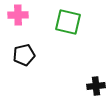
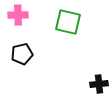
black pentagon: moved 2 px left, 1 px up
black cross: moved 3 px right, 2 px up
